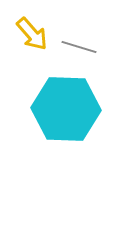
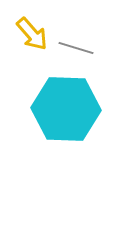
gray line: moved 3 px left, 1 px down
